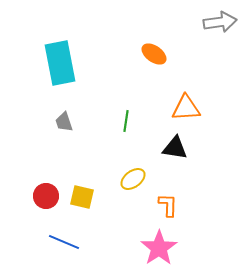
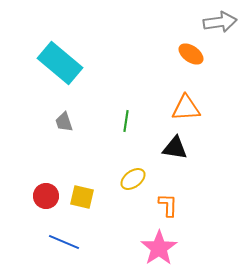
orange ellipse: moved 37 px right
cyan rectangle: rotated 39 degrees counterclockwise
